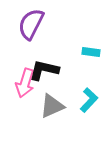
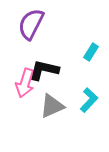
cyan rectangle: rotated 66 degrees counterclockwise
